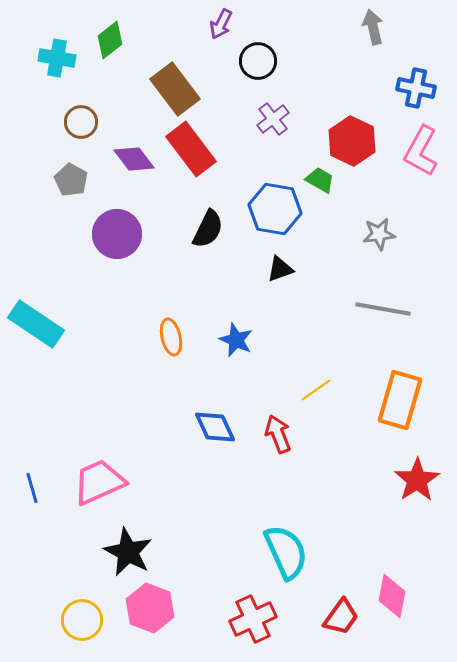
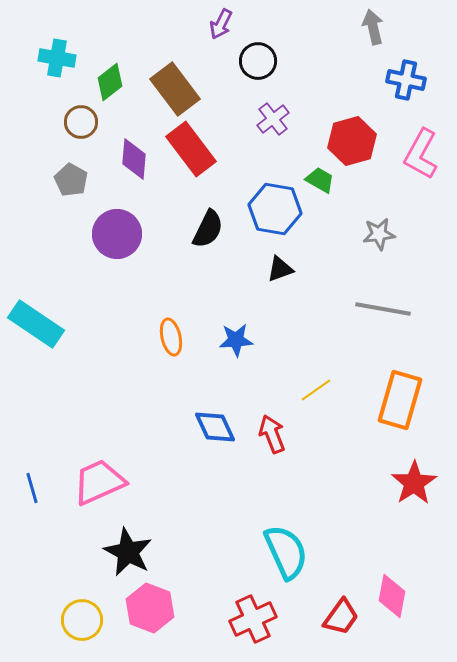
green diamond: moved 42 px down
blue cross: moved 10 px left, 8 px up
red hexagon: rotated 18 degrees clockwise
pink L-shape: moved 3 px down
purple diamond: rotated 42 degrees clockwise
blue star: rotated 28 degrees counterclockwise
red arrow: moved 6 px left
red star: moved 3 px left, 3 px down
